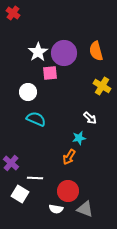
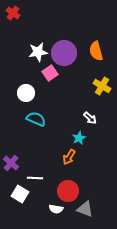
white star: rotated 24 degrees clockwise
pink square: rotated 28 degrees counterclockwise
white circle: moved 2 px left, 1 px down
cyan star: rotated 16 degrees counterclockwise
